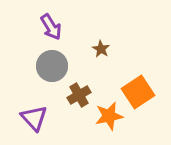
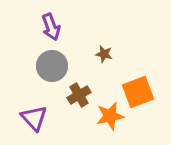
purple arrow: rotated 12 degrees clockwise
brown star: moved 3 px right, 5 px down; rotated 18 degrees counterclockwise
orange square: rotated 12 degrees clockwise
orange star: moved 1 px right
